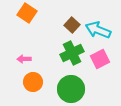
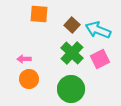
orange square: moved 12 px right, 1 px down; rotated 30 degrees counterclockwise
green cross: rotated 20 degrees counterclockwise
orange circle: moved 4 px left, 3 px up
